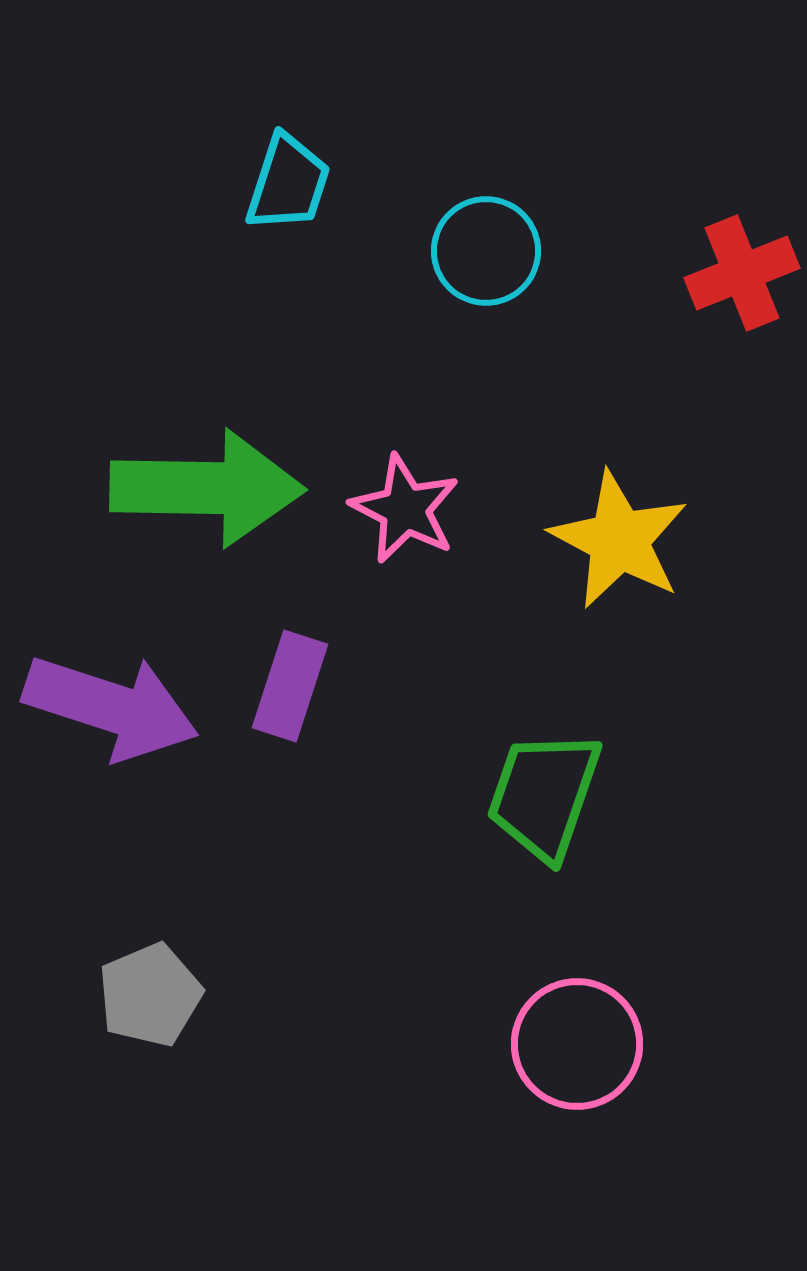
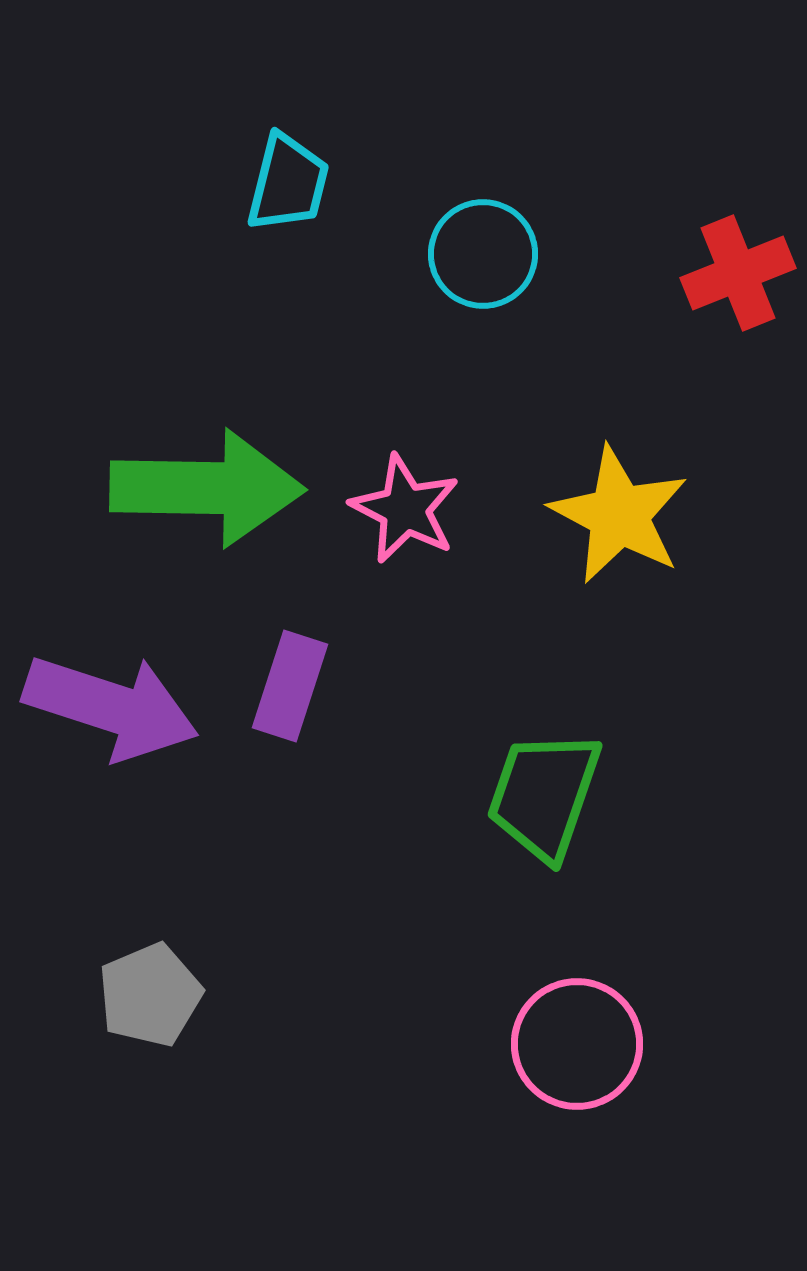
cyan trapezoid: rotated 4 degrees counterclockwise
cyan circle: moved 3 px left, 3 px down
red cross: moved 4 px left
yellow star: moved 25 px up
